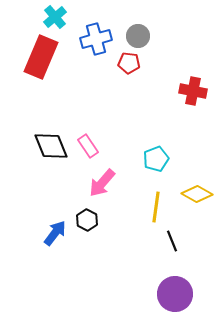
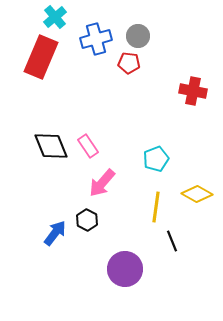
purple circle: moved 50 px left, 25 px up
